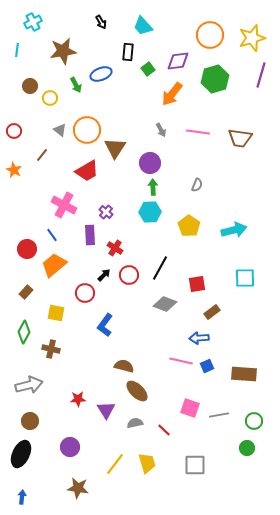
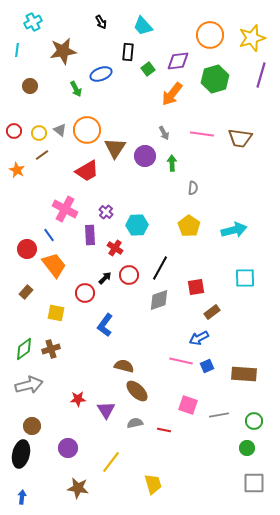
green arrow at (76, 85): moved 4 px down
yellow circle at (50, 98): moved 11 px left, 35 px down
gray arrow at (161, 130): moved 3 px right, 3 px down
pink line at (198, 132): moved 4 px right, 2 px down
brown line at (42, 155): rotated 16 degrees clockwise
purple circle at (150, 163): moved 5 px left, 7 px up
orange star at (14, 170): moved 3 px right
gray semicircle at (197, 185): moved 4 px left, 3 px down; rotated 16 degrees counterclockwise
green arrow at (153, 187): moved 19 px right, 24 px up
pink cross at (64, 205): moved 1 px right, 4 px down
cyan hexagon at (150, 212): moved 13 px left, 13 px down
blue line at (52, 235): moved 3 px left
orange trapezoid at (54, 265): rotated 92 degrees clockwise
black arrow at (104, 275): moved 1 px right, 3 px down
red square at (197, 284): moved 1 px left, 3 px down
gray diamond at (165, 304): moved 6 px left, 4 px up; rotated 40 degrees counterclockwise
green diamond at (24, 332): moved 17 px down; rotated 25 degrees clockwise
blue arrow at (199, 338): rotated 24 degrees counterclockwise
brown cross at (51, 349): rotated 30 degrees counterclockwise
pink square at (190, 408): moved 2 px left, 3 px up
brown circle at (30, 421): moved 2 px right, 5 px down
red line at (164, 430): rotated 32 degrees counterclockwise
purple circle at (70, 447): moved 2 px left, 1 px down
black ellipse at (21, 454): rotated 12 degrees counterclockwise
yellow trapezoid at (147, 463): moved 6 px right, 21 px down
yellow line at (115, 464): moved 4 px left, 2 px up
gray square at (195, 465): moved 59 px right, 18 px down
